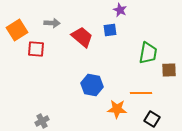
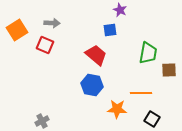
red trapezoid: moved 14 px right, 18 px down
red square: moved 9 px right, 4 px up; rotated 18 degrees clockwise
